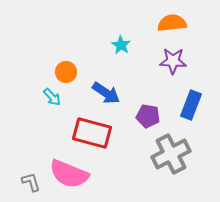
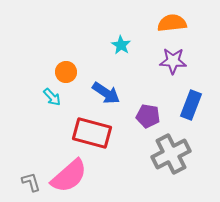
pink semicircle: moved 2 px down; rotated 63 degrees counterclockwise
